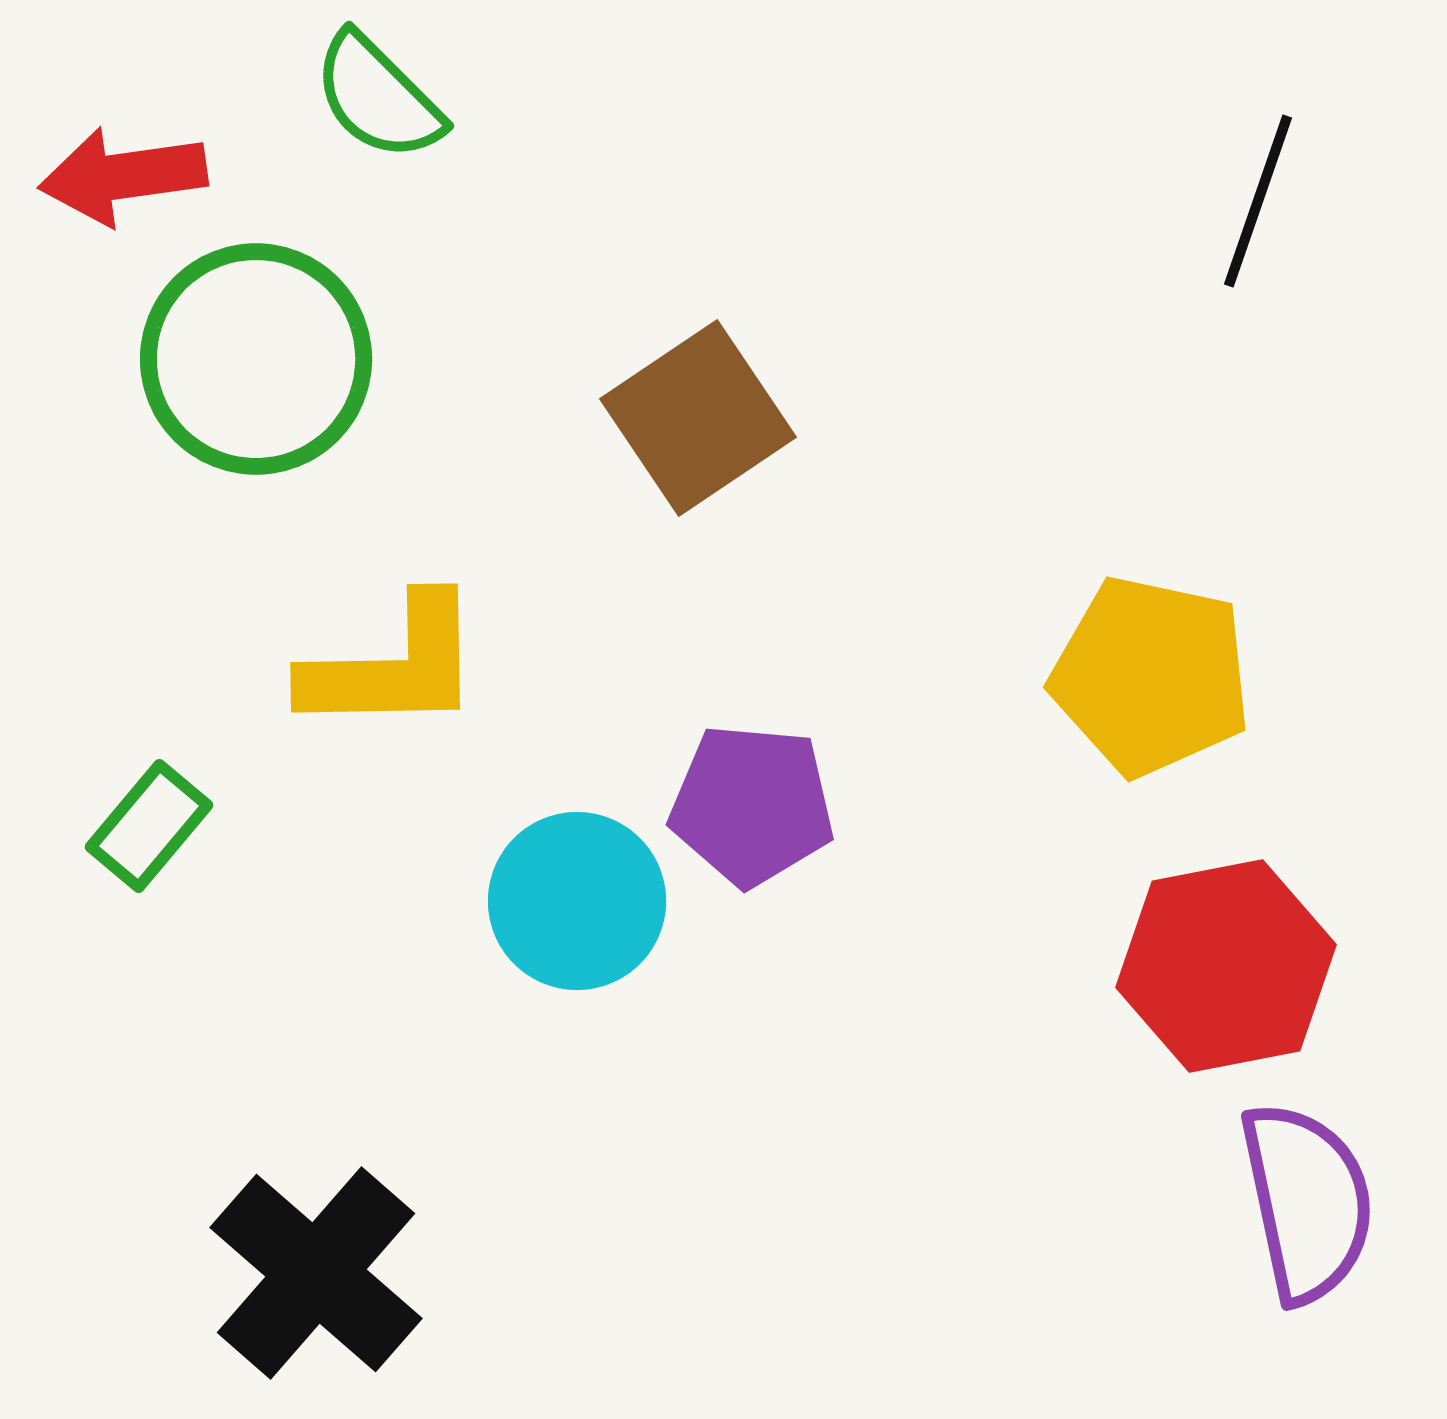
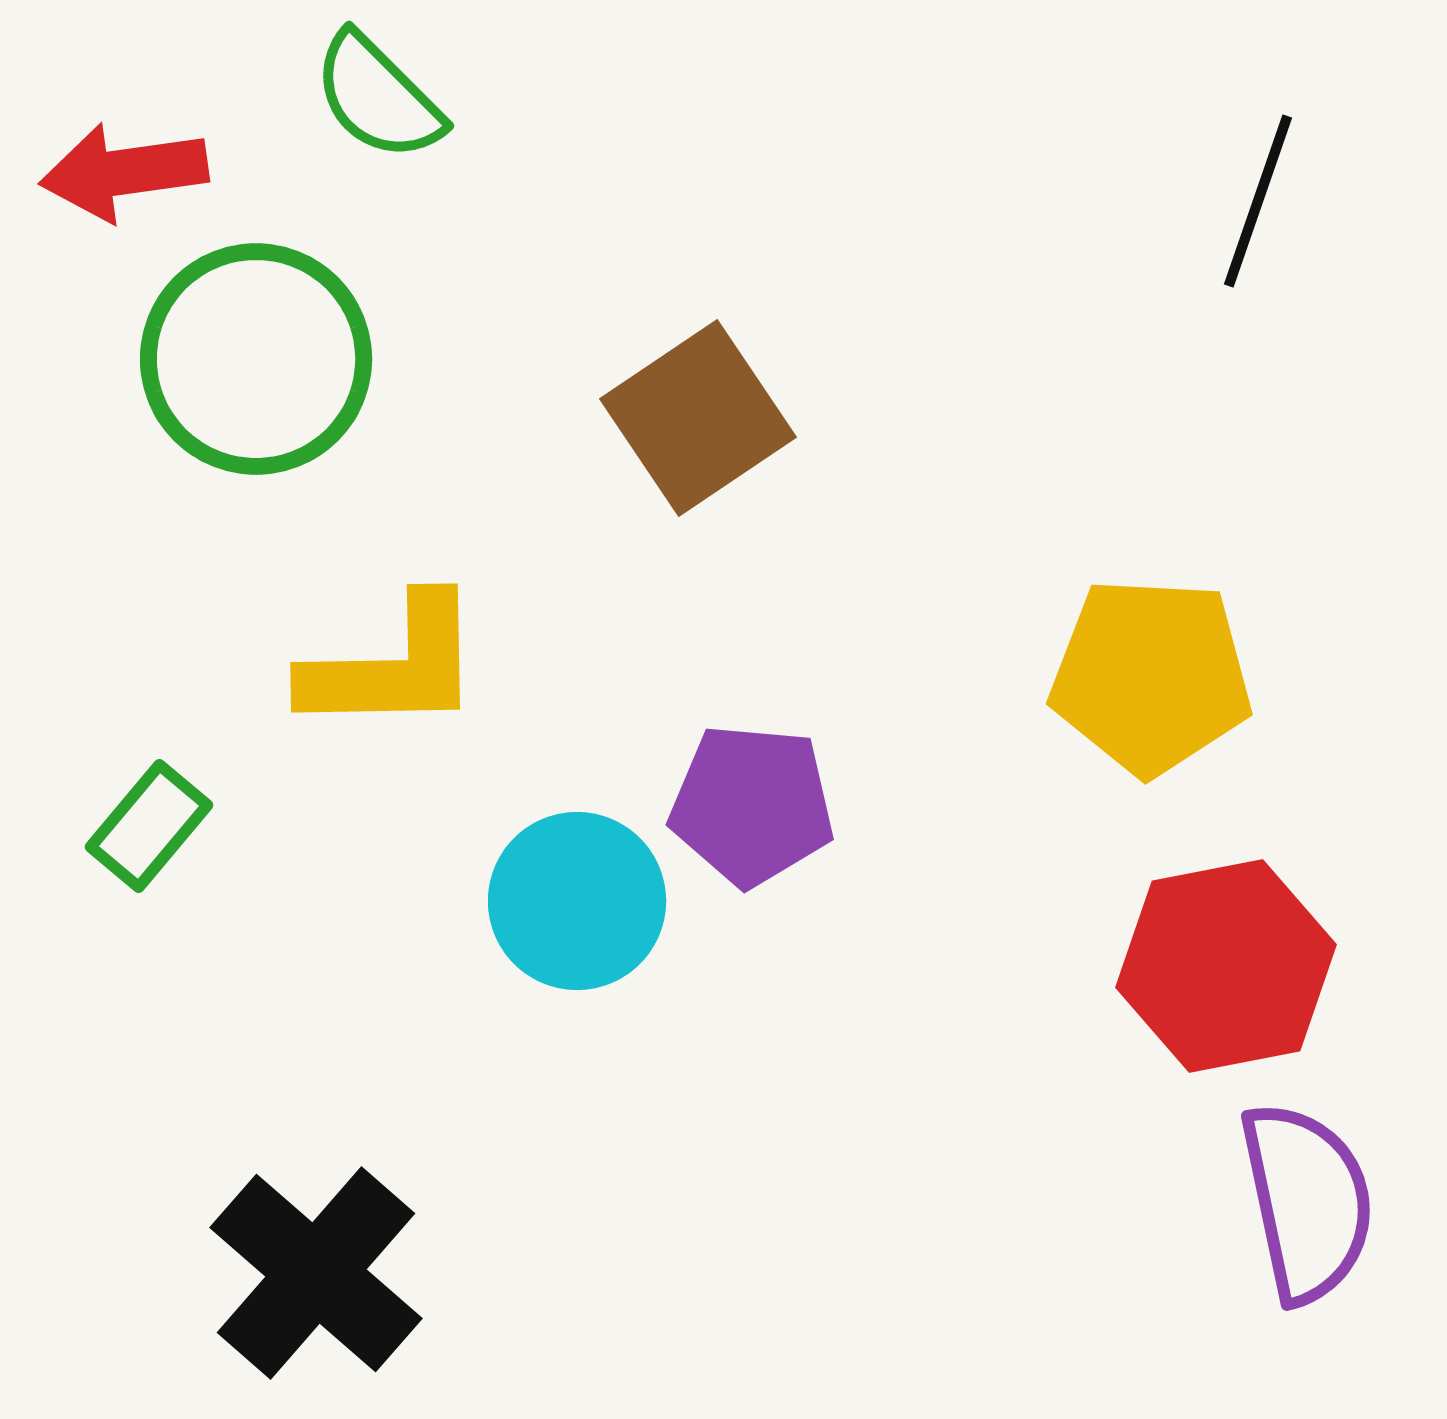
red arrow: moved 1 px right, 4 px up
yellow pentagon: rotated 9 degrees counterclockwise
